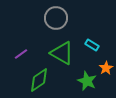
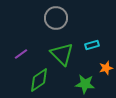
cyan rectangle: rotated 48 degrees counterclockwise
green triangle: moved 1 px down; rotated 15 degrees clockwise
orange star: rotated 16 degrees clockwise
green star: moved 2 px left, 3 px down; rotated 18 degrees counterclockwise
